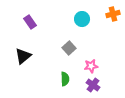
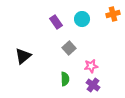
purple rectangle: moved 26 px right
